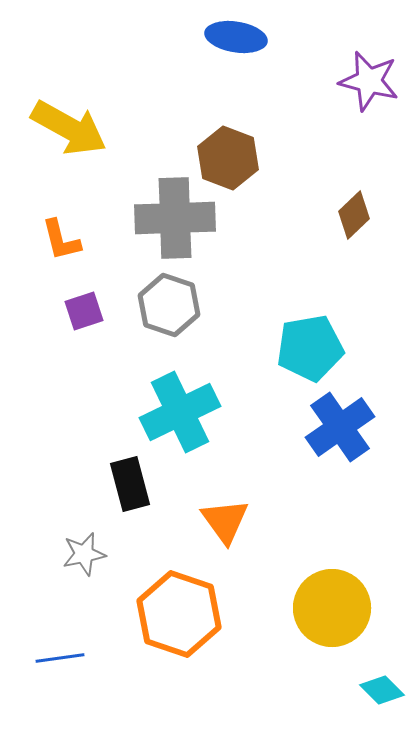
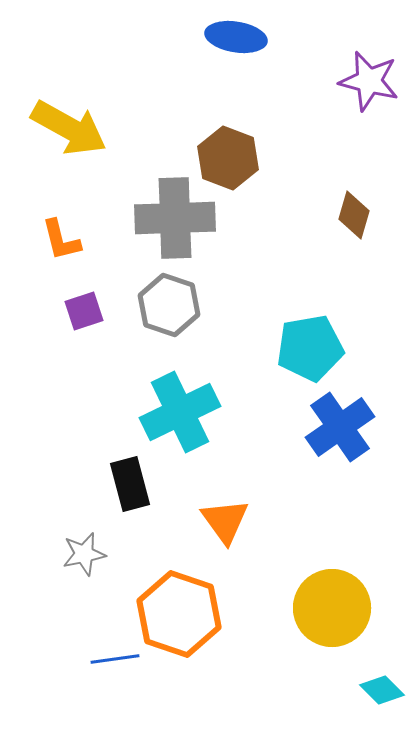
brown diamond: rotated 30 degrees counterclockwise
blue line: moved 55 px right, 1 px down
